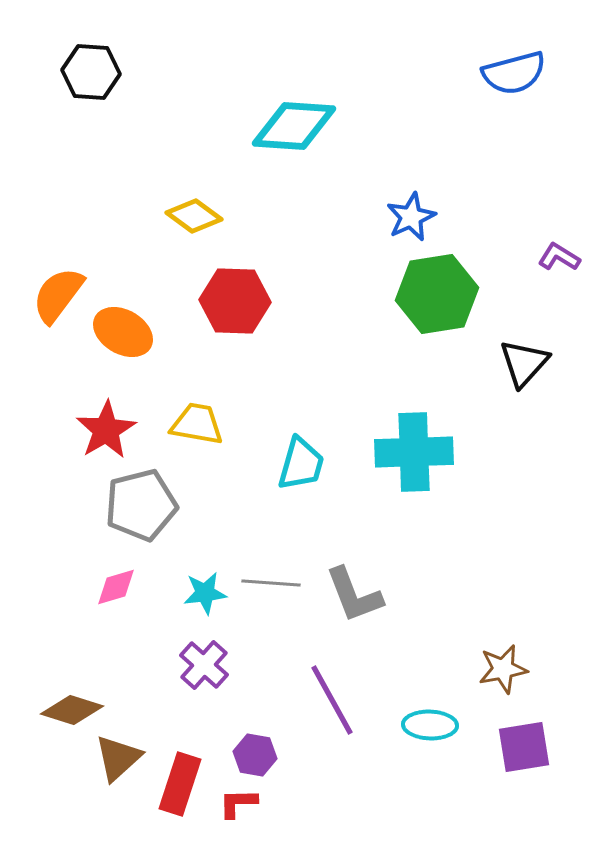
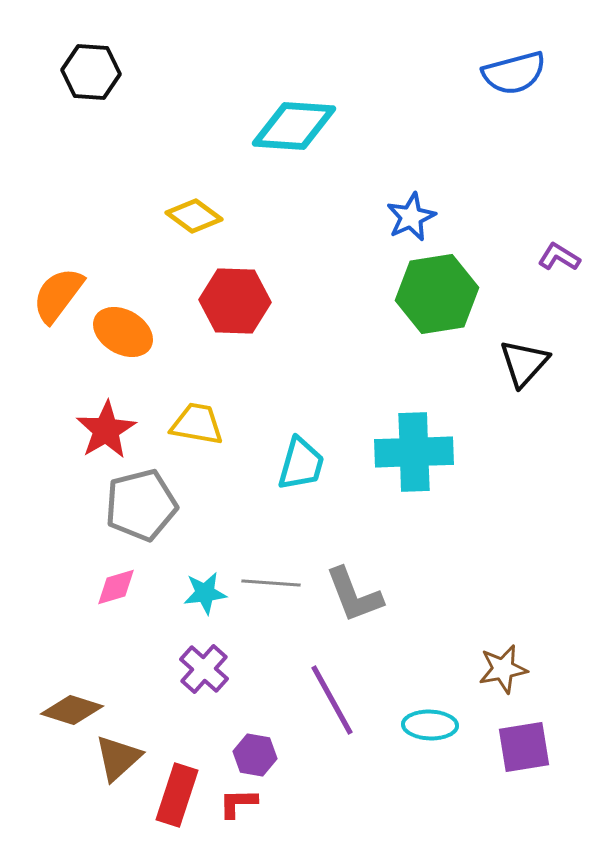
purple cross: moved 4 px down
red rectangle: moved 3 px left, 11 px down
